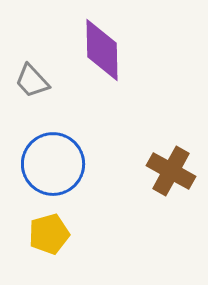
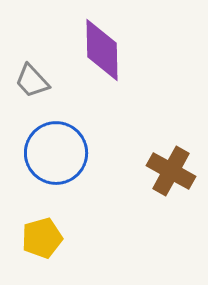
blue circle: moved 3 px right, 11 px up
yellow pentagon: moved 7 px left, 4 px down
